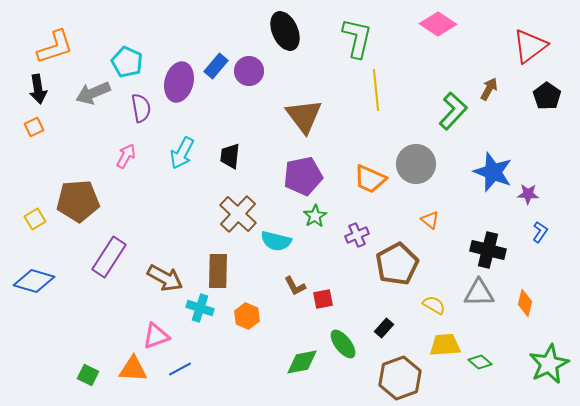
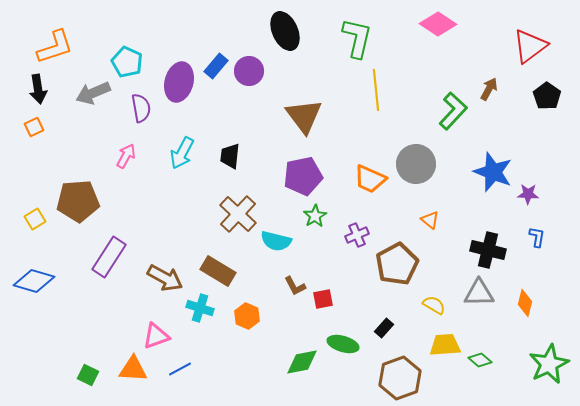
blue L-shape at (540, 232): moved 3 px left, 5 px down; rotated 25 degrees counterclockwise
brown rectangle at (218, 271): rotated 60 degrees counterclockwise
green ellipse at (343, 344): rotated 36 degrees counterclockwise
green diamond at (480, 362): moved 2 px up
